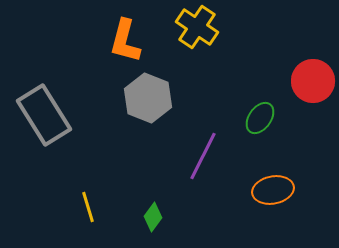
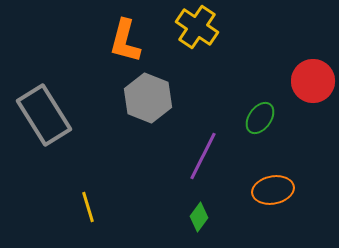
green diamond: moved 46 px right
